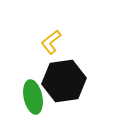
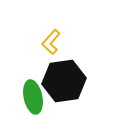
yellow L-shape: rotated 10 degrees counterclockwise
